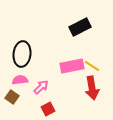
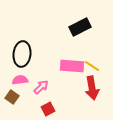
pink rectangle: rotated 15 degrees clockwise
